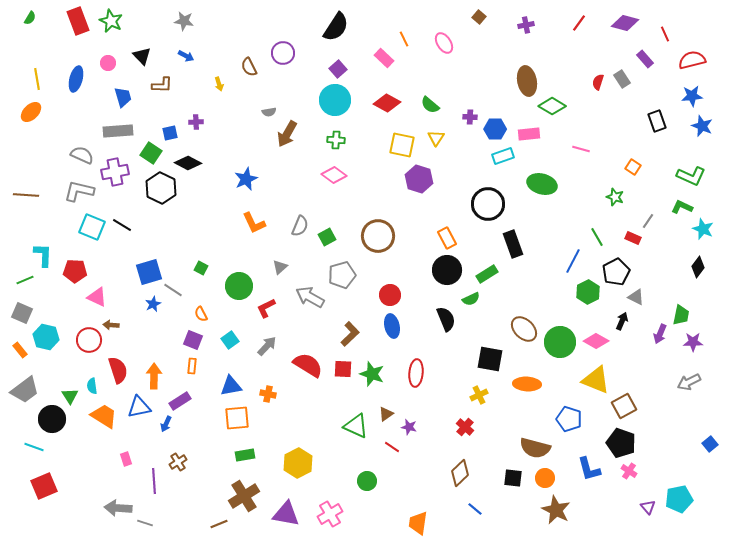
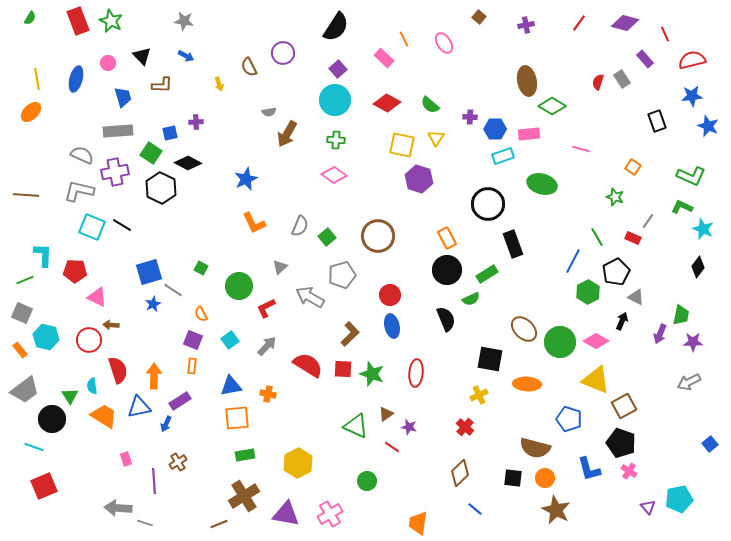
blue star at (702, 126): moved 6 px right
green square at (327, 237): rotated 12 degrees counterclockwise
